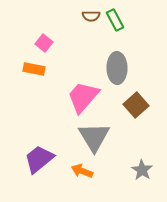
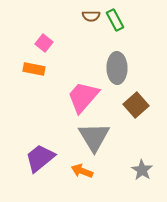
purple trapezoid: moved 1 px right, 1 px up
